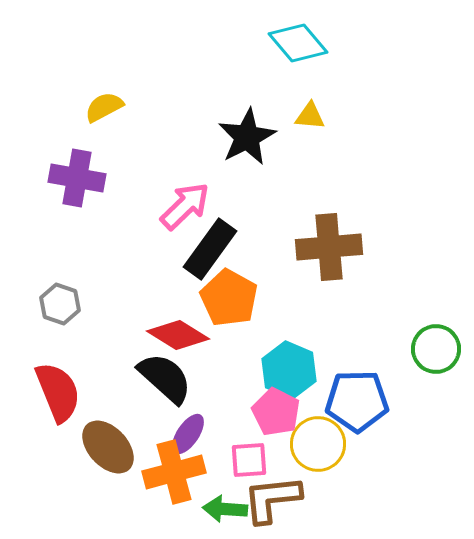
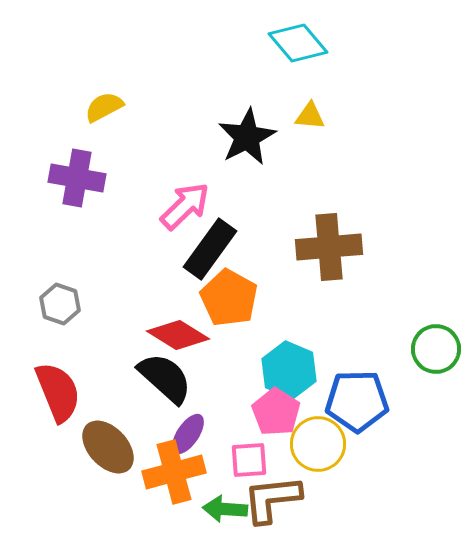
pink pentagon: rotated 6 degrees clockwise
